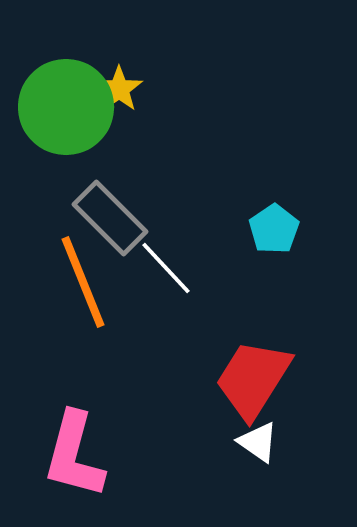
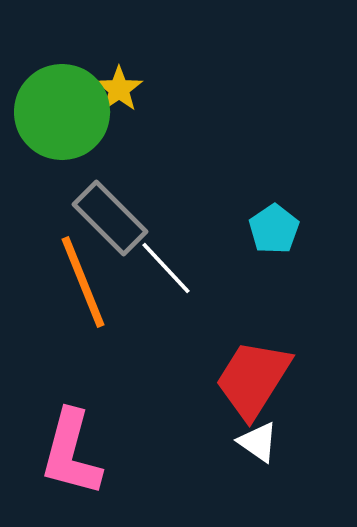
green circle: moved 4 px left, 5 px down
pink L-shape: moved 3 px left, 2 px up
